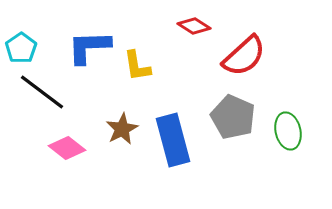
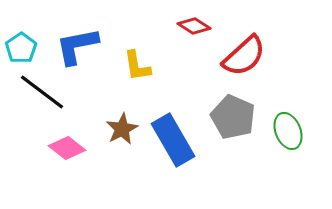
blue L-shape: moved 12 px left, 1 px up; rotated 9 degrees counterclockwise
green ellipse: rotated 9 degrees counterclockwise
blue rectangle: rotated 15 degrees counterclockwise
